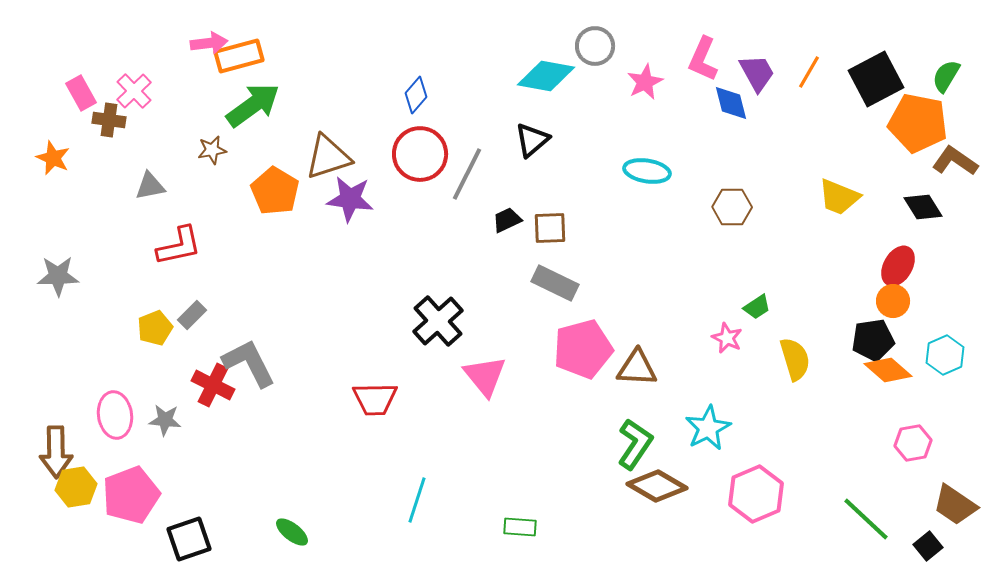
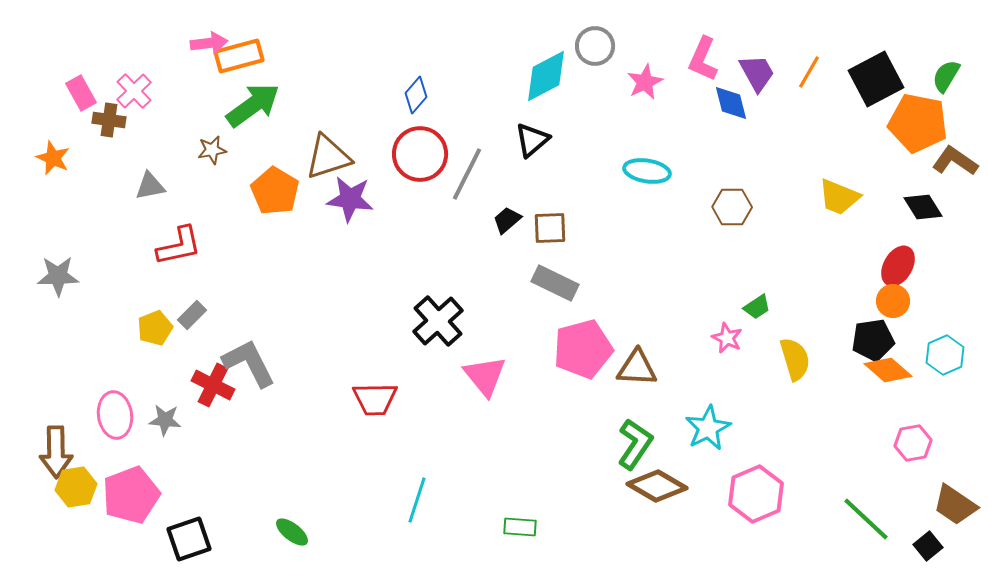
cyan diamond at (546, 76): rotated 38 degrees counterclockwise
black trapezoid at (507, 220): rotated 16 degrees counterclockwise
